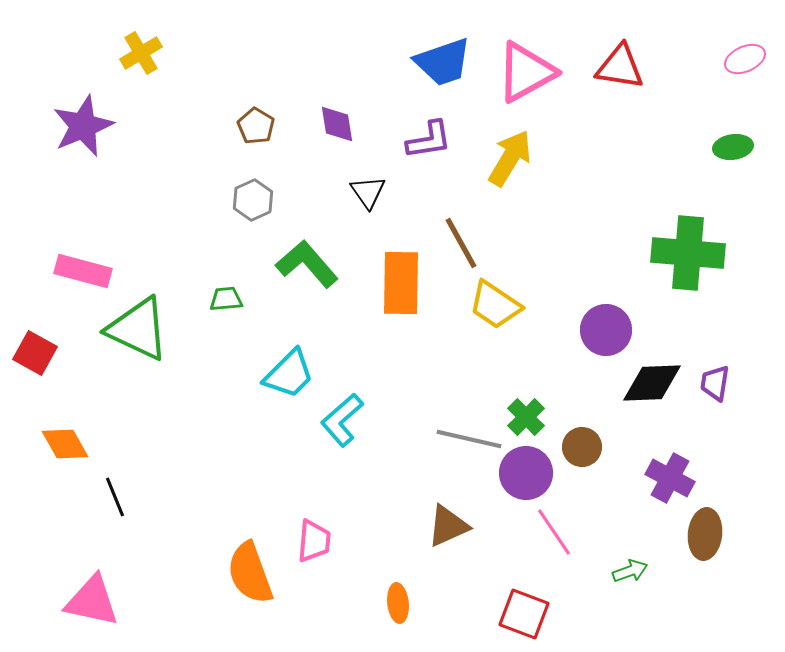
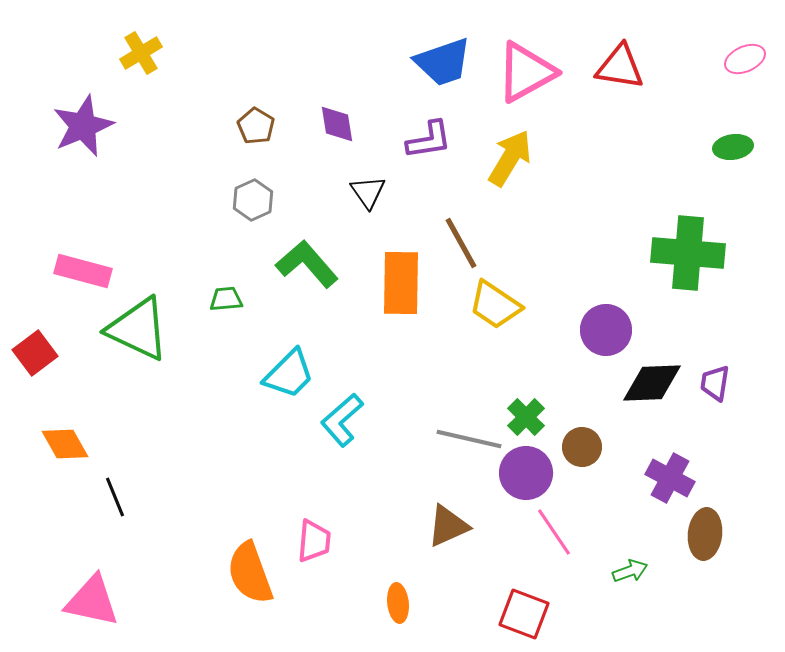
red square at (35, 353): rotated 24 degrees clockwise
